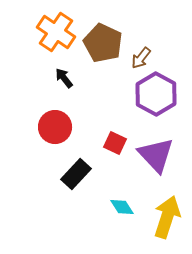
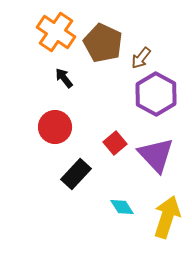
red square: rotated 25 degrees clockwise
